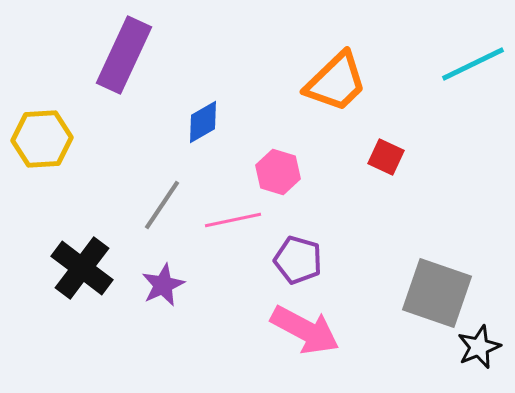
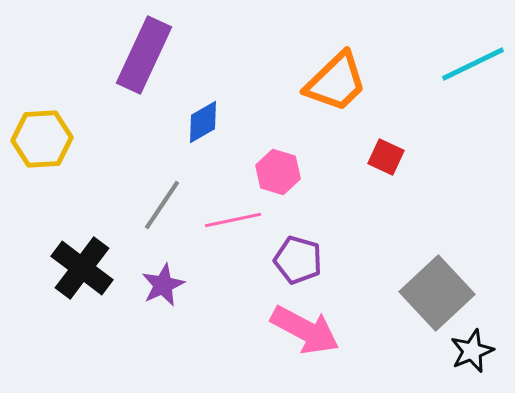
purple rectangle: moved 20 px right
gray square: rotated 28 degrees clockwise
black star: moved 7 px left, 4 px down
